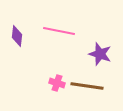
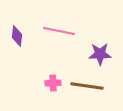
purple star: rotated 20 degrees counterclockwise
pink cross: moved 4 px left; rotated 21 degrees counterclockwise
